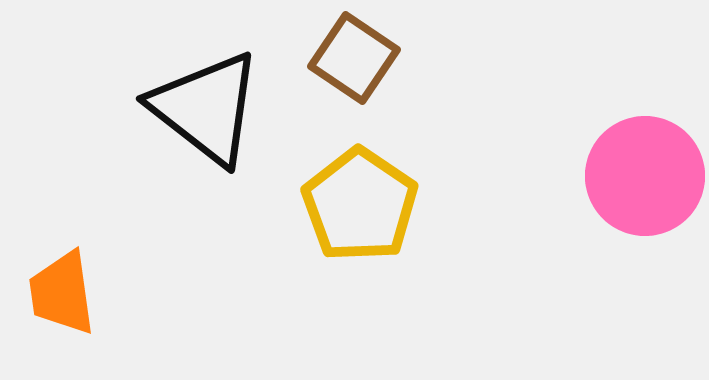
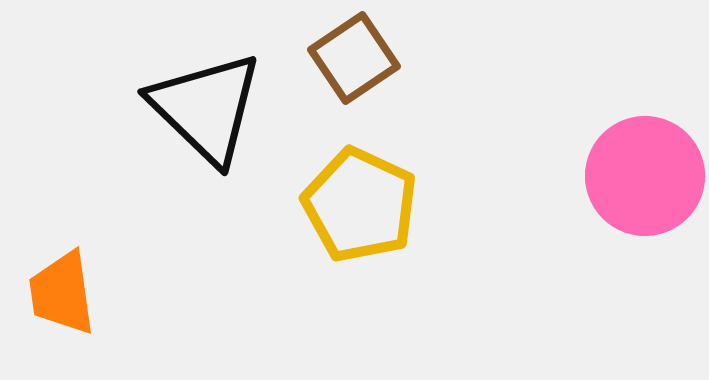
brown square: rotated 22 degrees clockwise
black triangle: rotated 6 degrees clockwise
yellow pentagon: rotated 9 degrees counterclockwise
